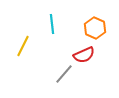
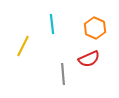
red semicircle: moved 5 px right, 4 px down
gray line: moved 1 px left; rotated 45 degrees counterclockwise
